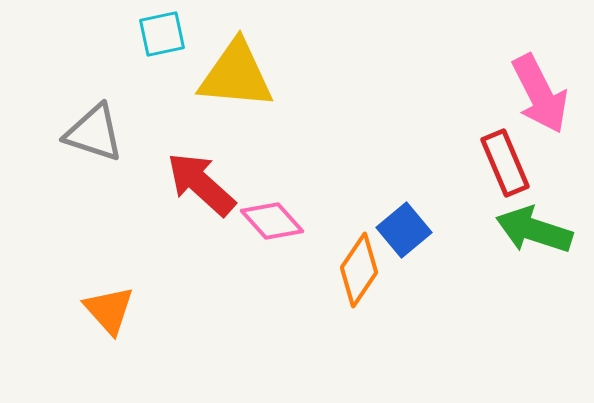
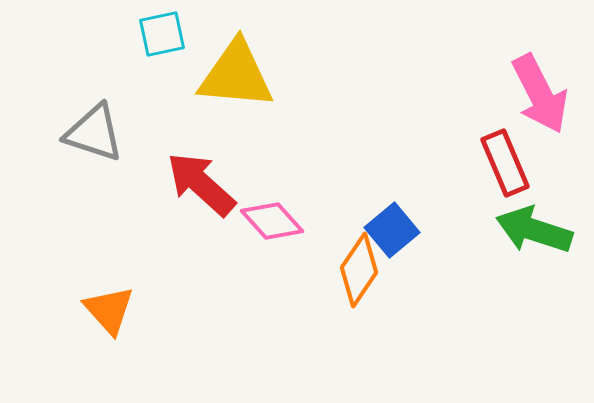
blue square: moved 12 px left
